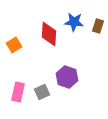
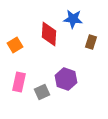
blue star: moved 1 px left, 3 px up
brown rectangle: moved 7 px left, 16 px down
orange square: moved 1 px right
purple hexagon: moved 1 px left, 2 px down
pink rectangle: moved 1 px right, 10 px up
